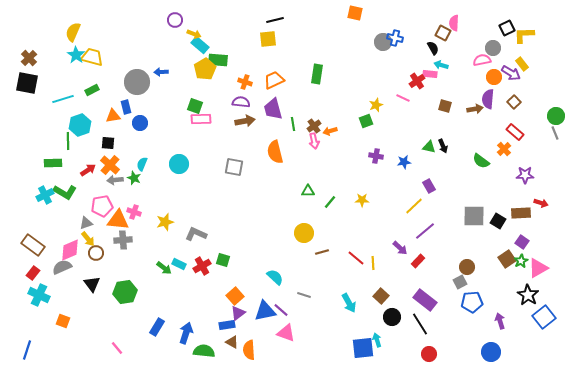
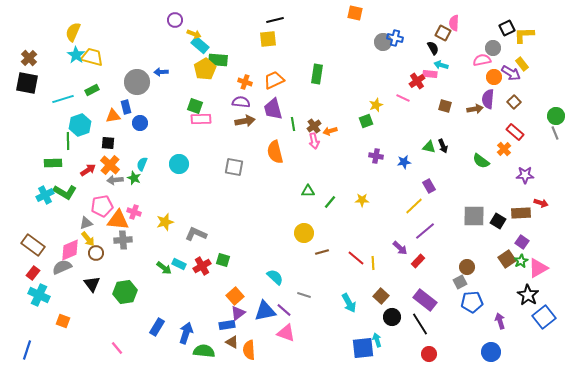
purple line at (281, 310): moved 3 px right
